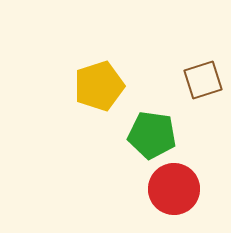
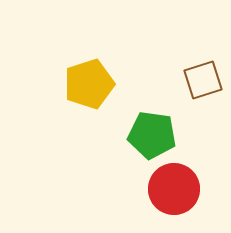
yellow pentagon: moved 10 px left, 2 px up
